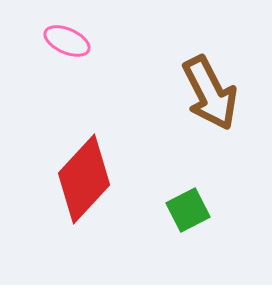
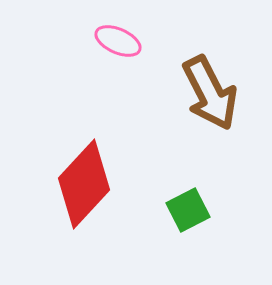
pink ellipse: moved 51 px right
red diamond: moved 5 px down
